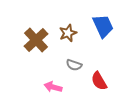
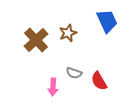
blue trapezoid: moved 4 px right, 5 px up
gray semicircle: moved 8 px down
pink arrow: rotated 102 degrees counterclockwise
